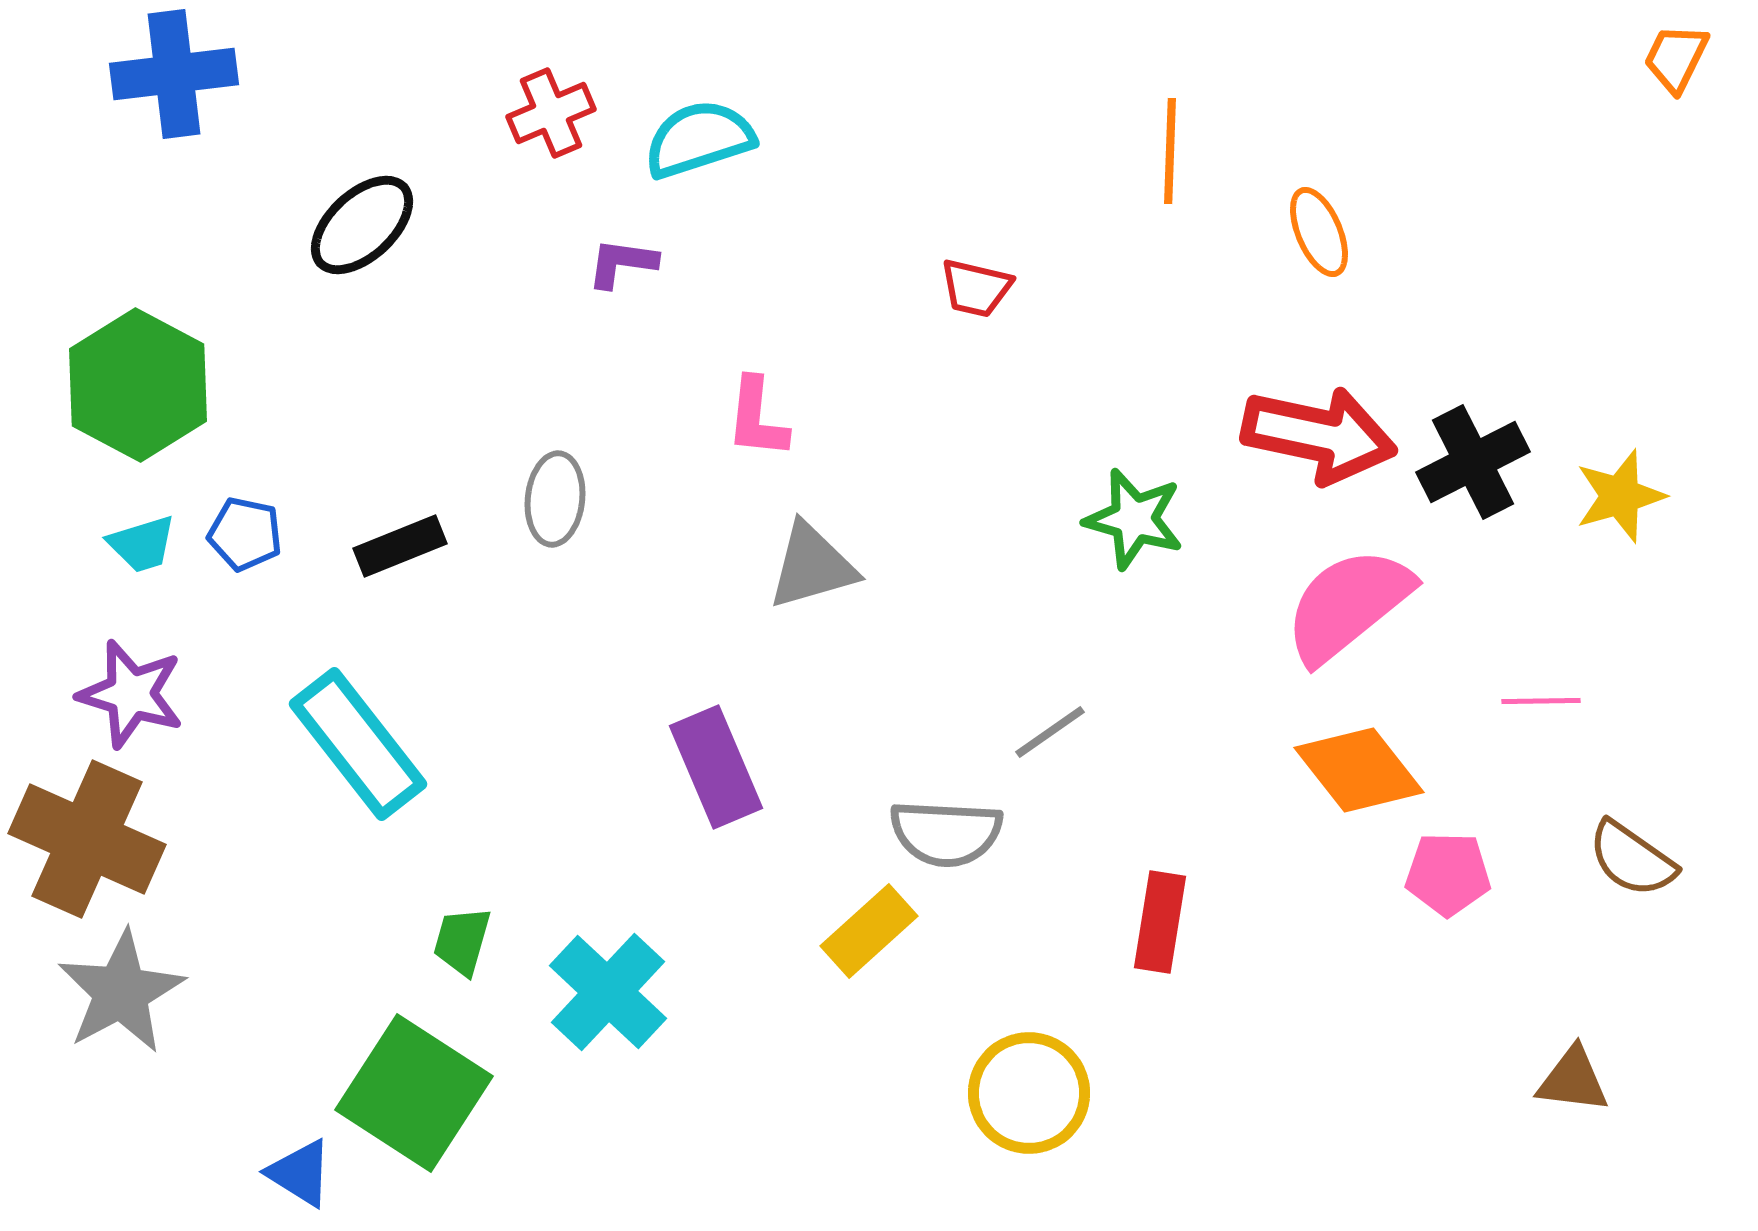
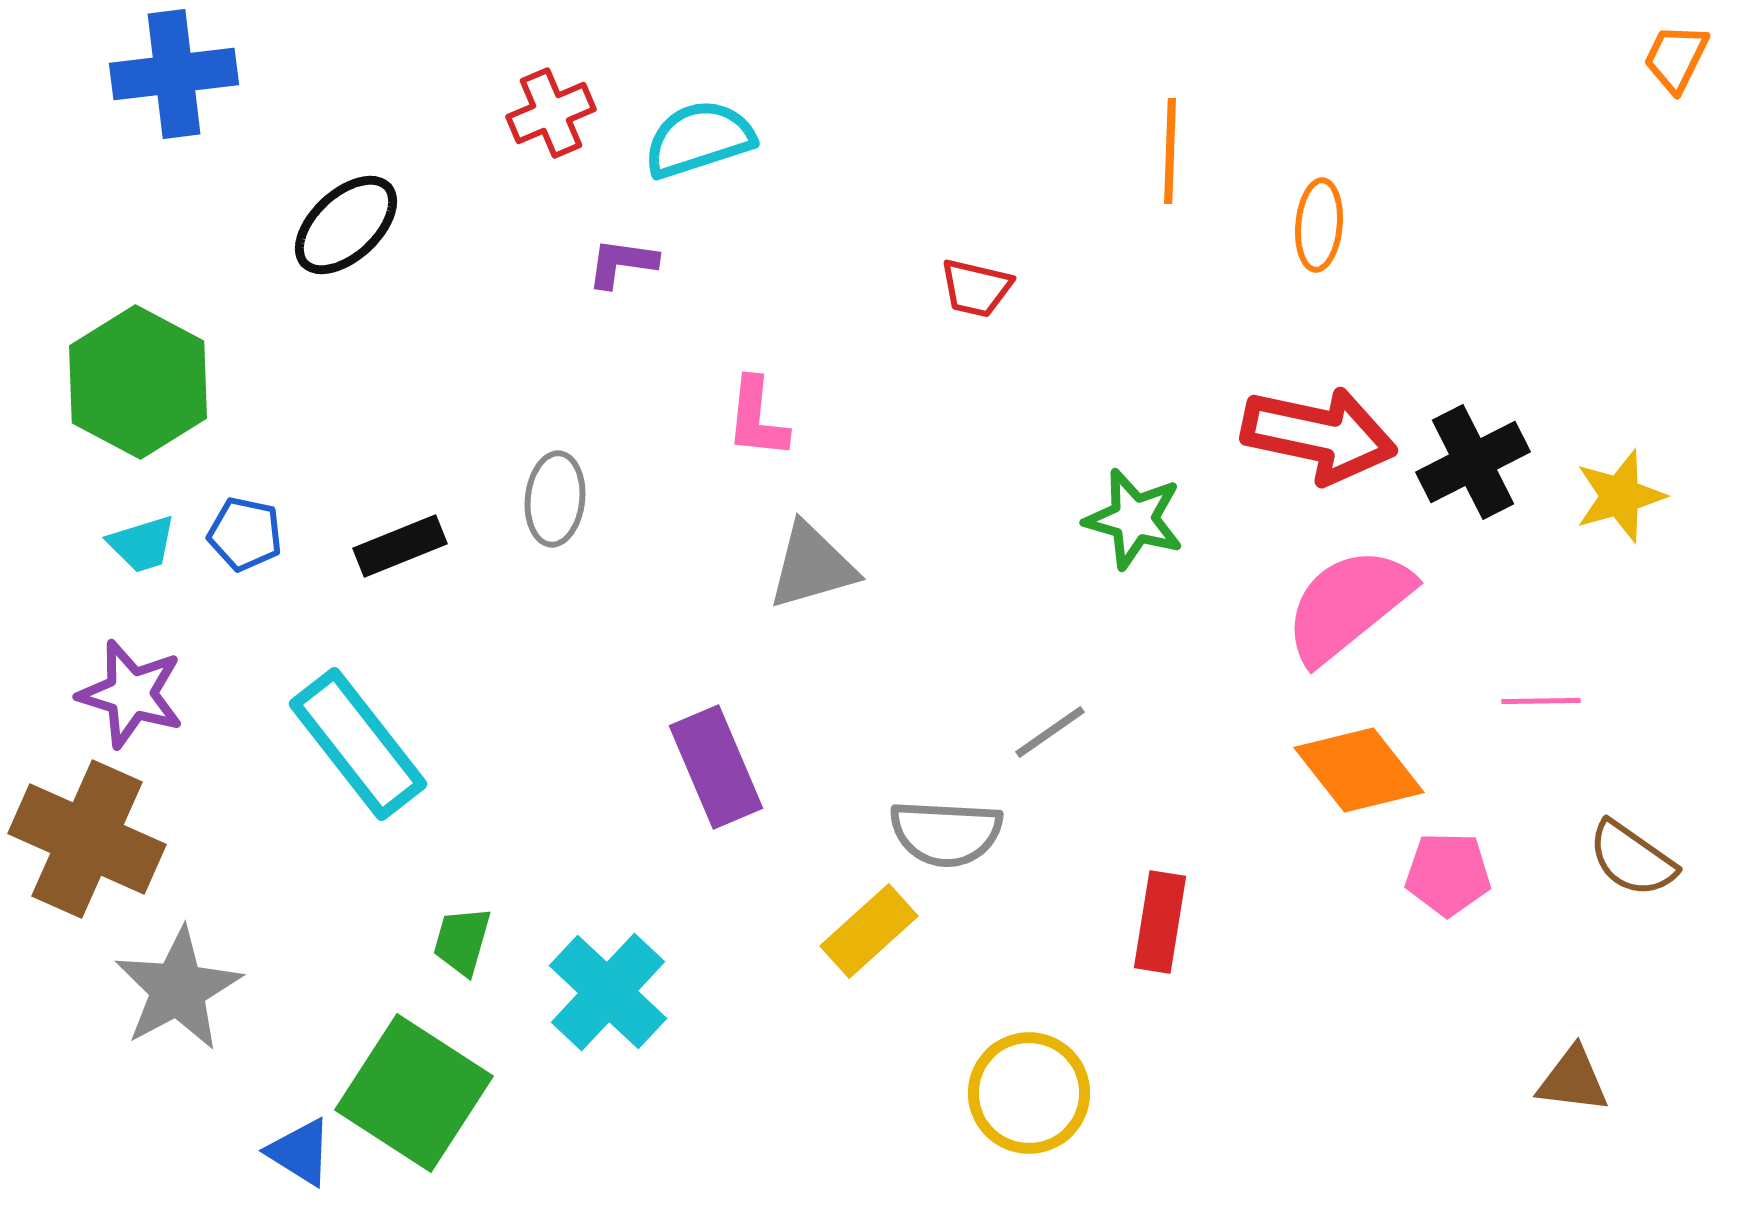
black ellipse: moved 16 px left
orange ellipse: moved 7 px up; rotated 28 degrees clockwise
green hexagon: moved 3 px up
gray star: moved 57 px right, 3 px up
blue triangle: moved 21 px up
